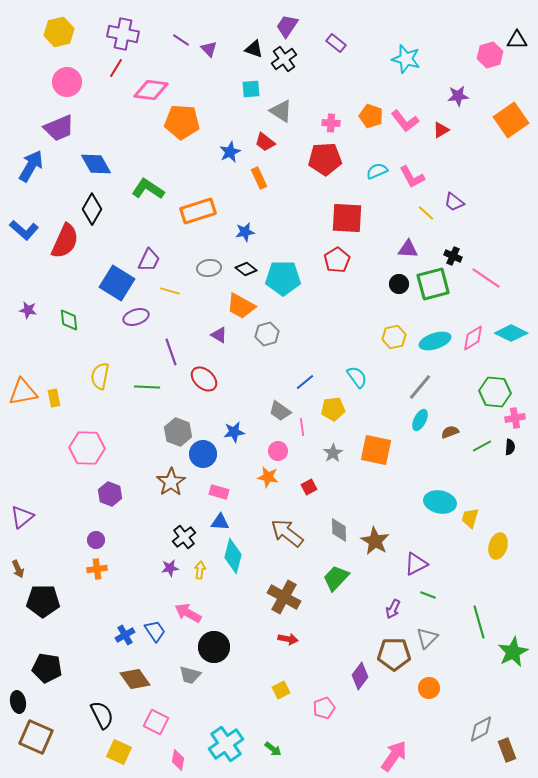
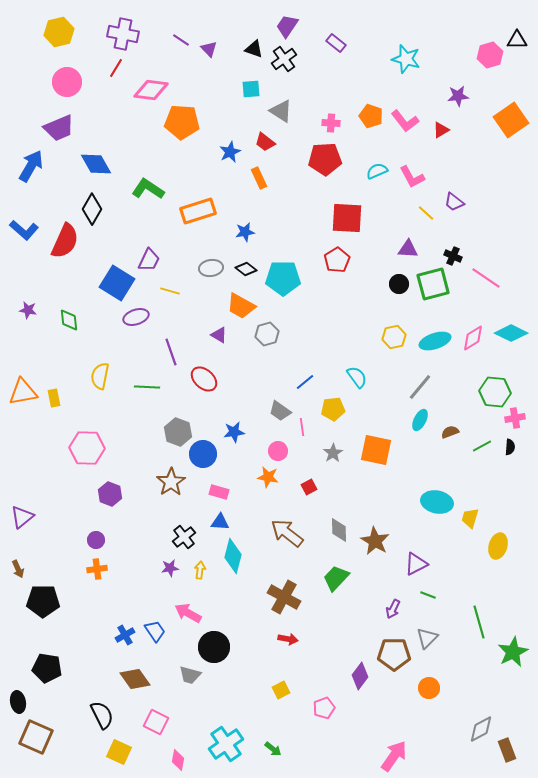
gray ellipse at (209, 268): moved 2 px right
cyan ellipse at (440, 502): moved 3 px left
